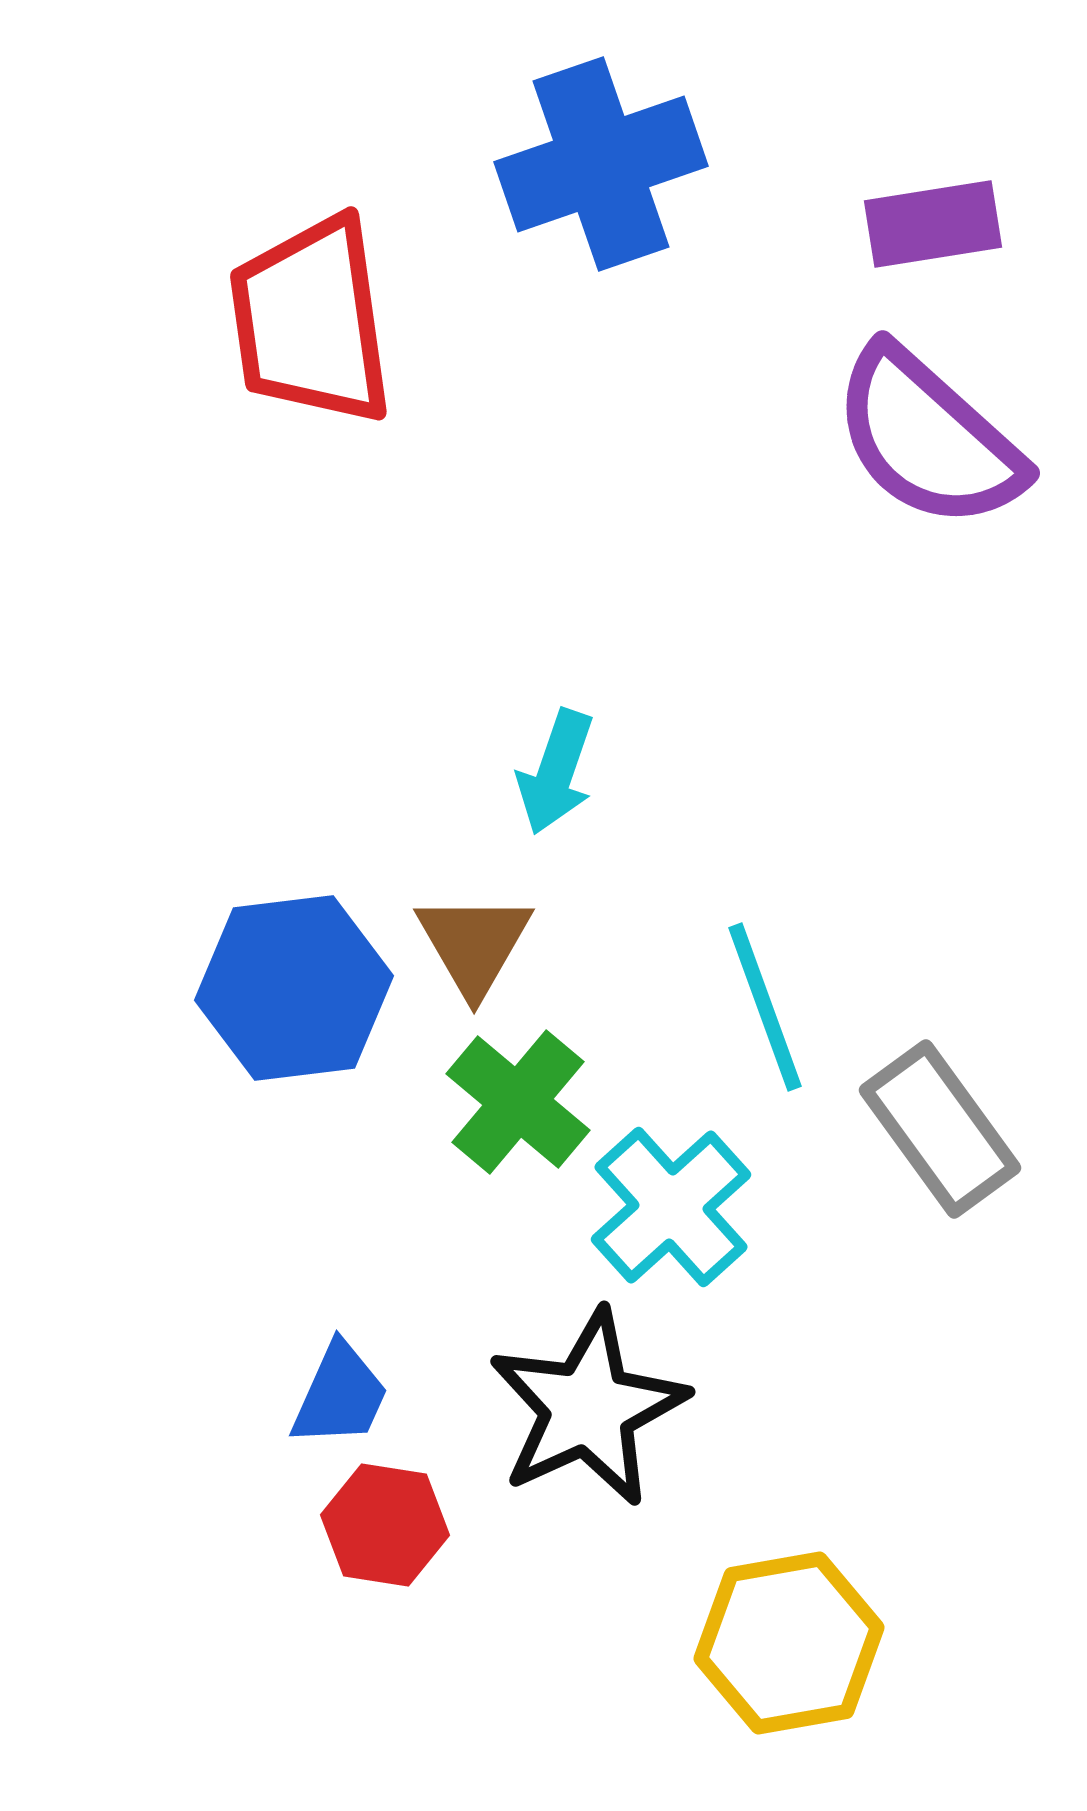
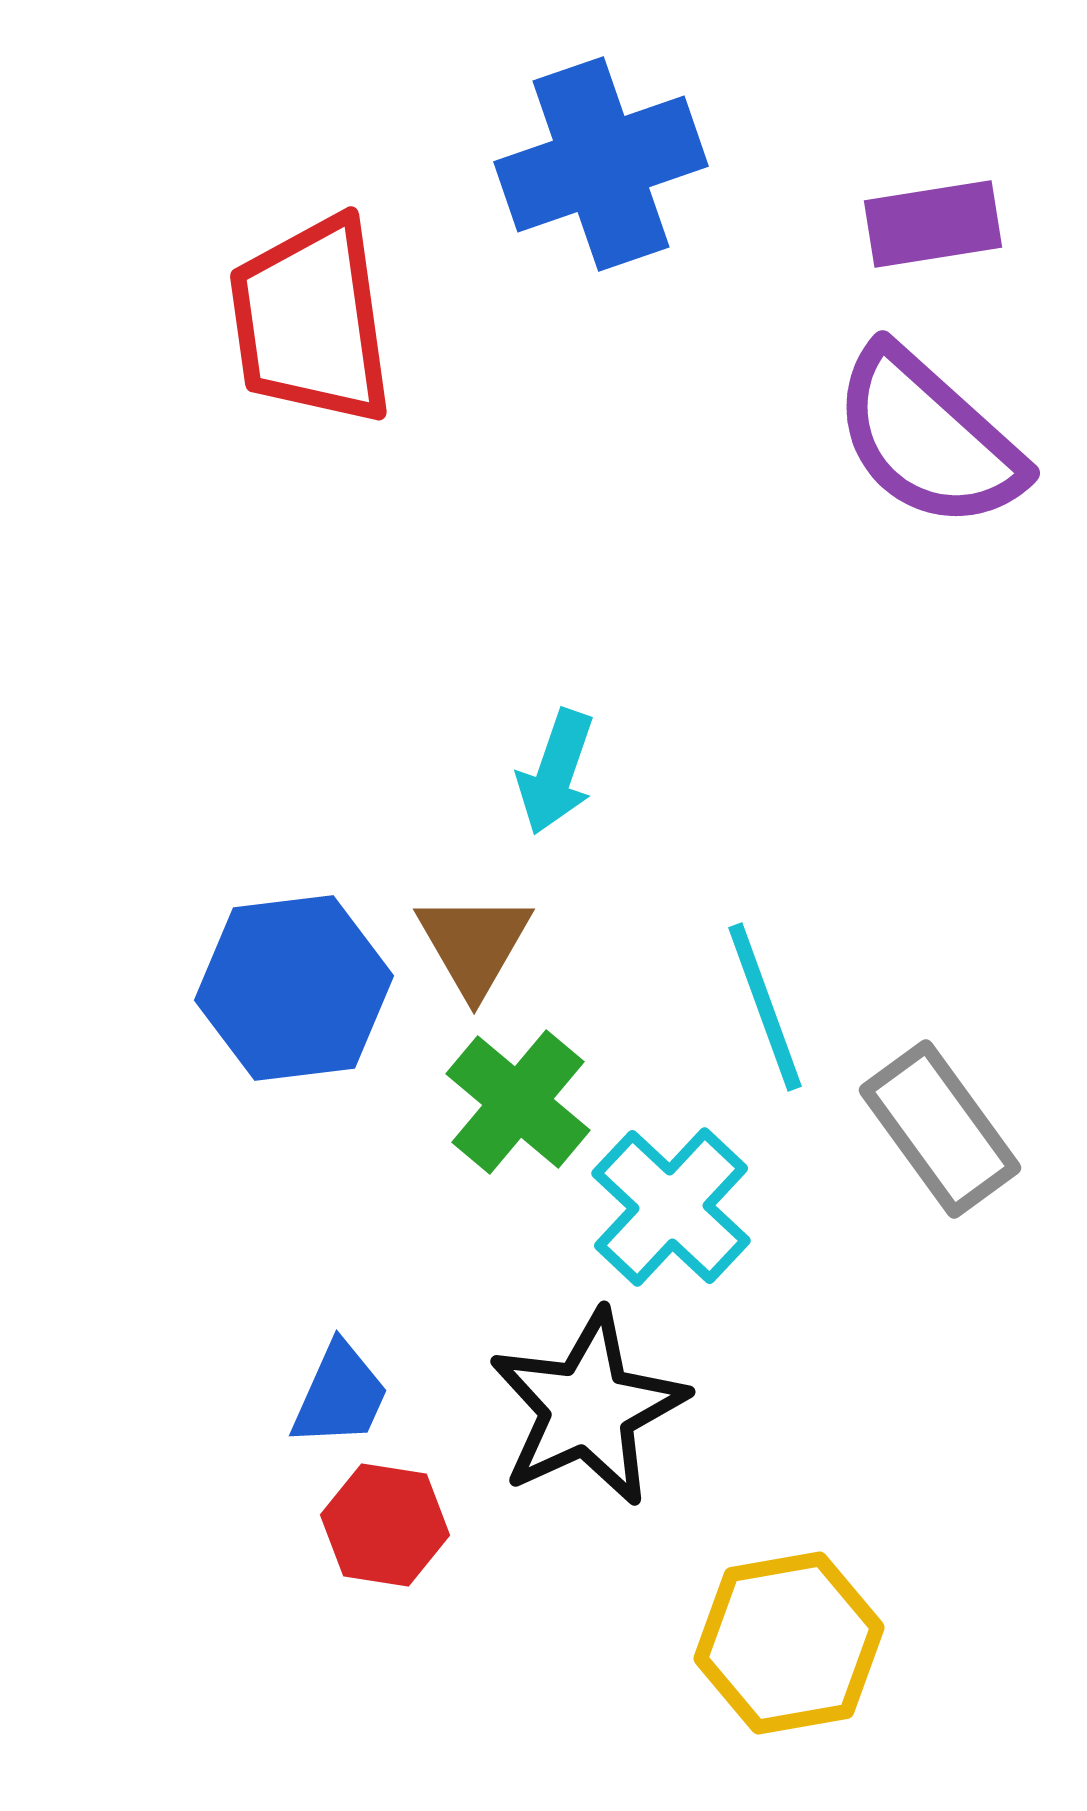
cyan cross: rotated 5 degrees counterclockwise
